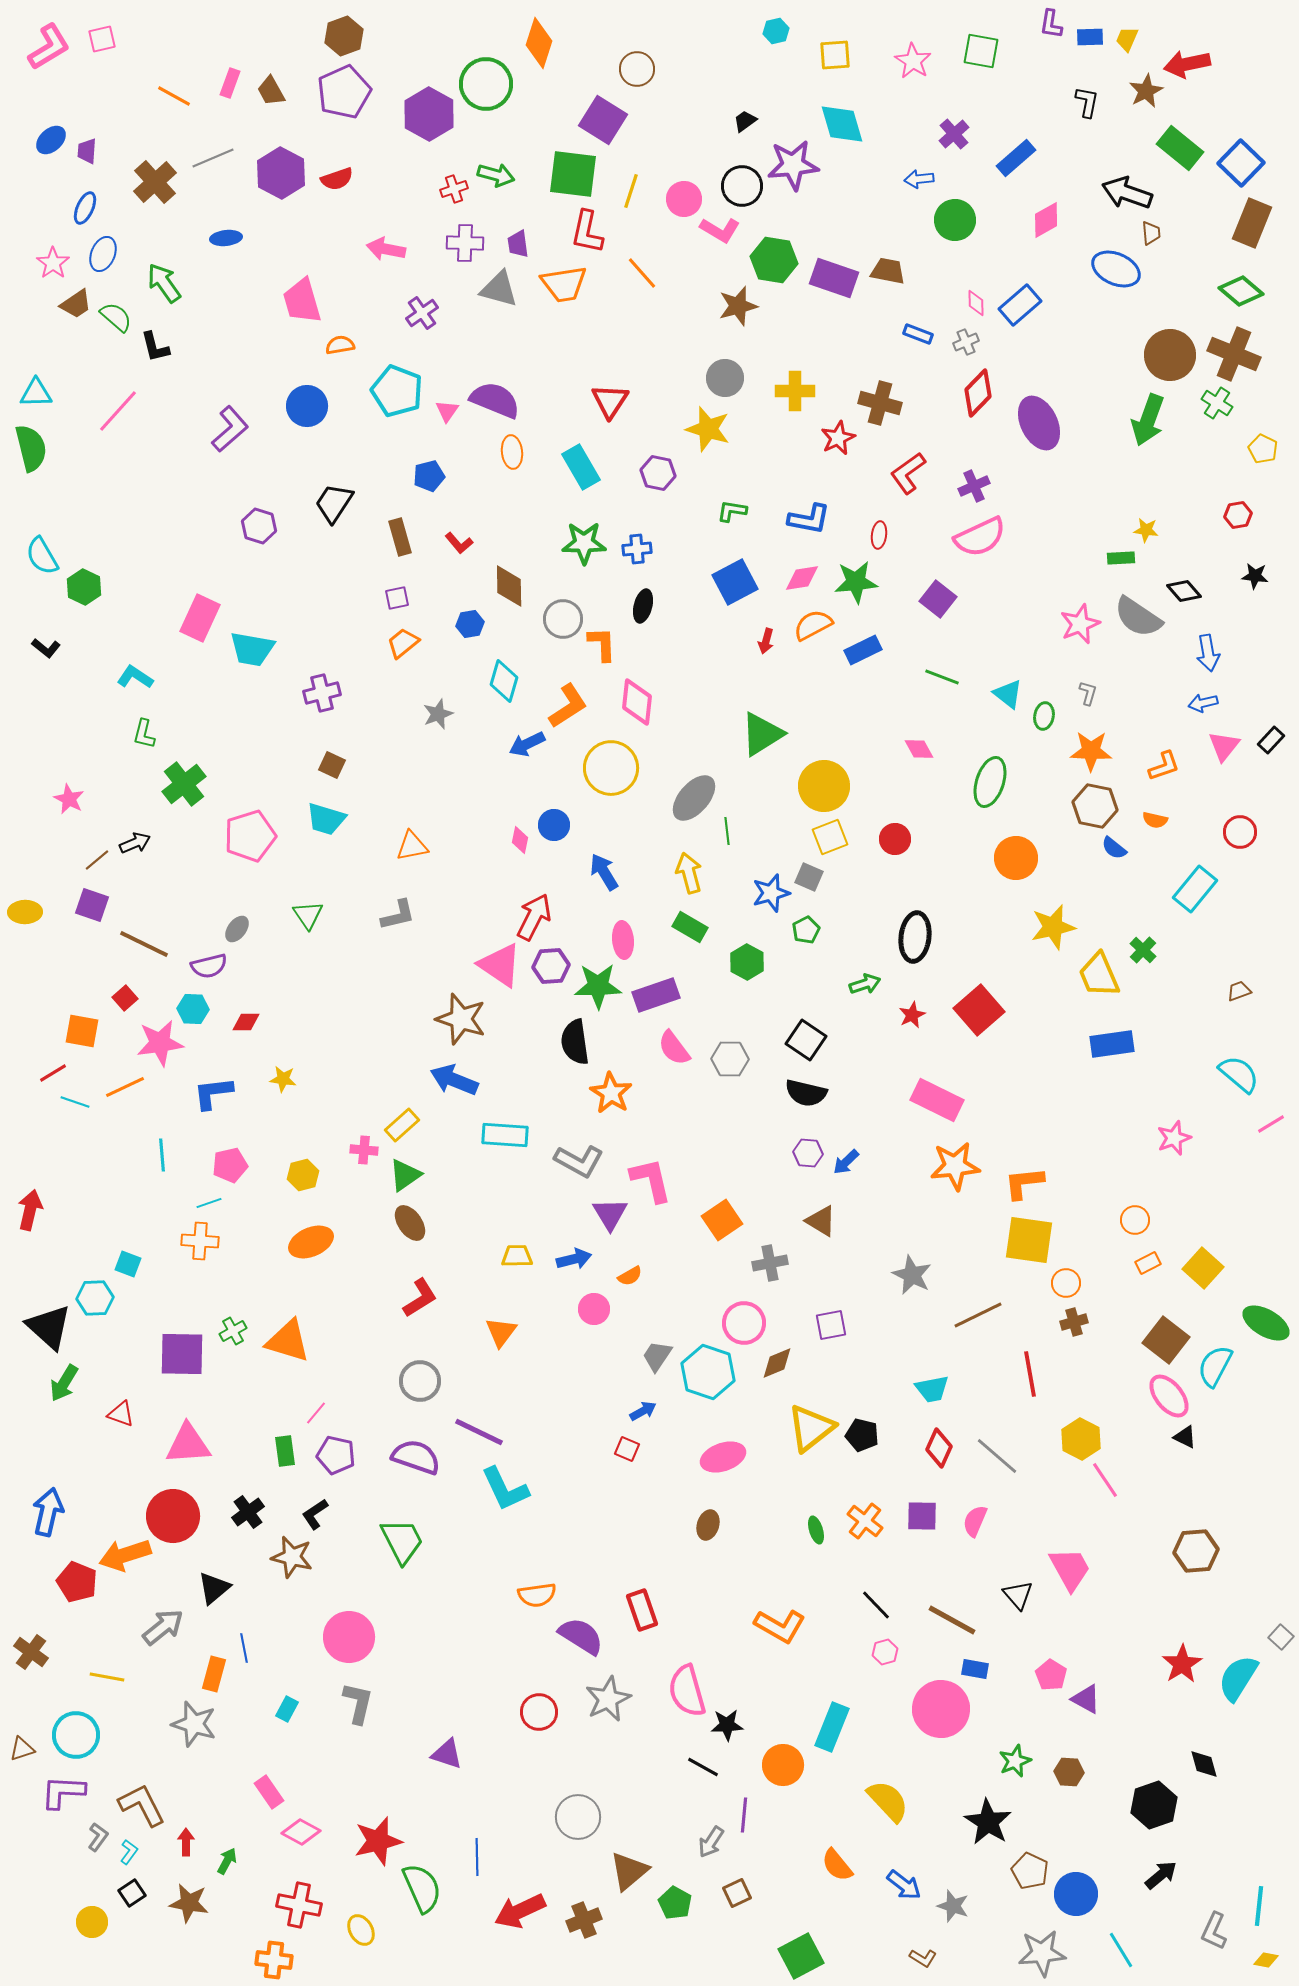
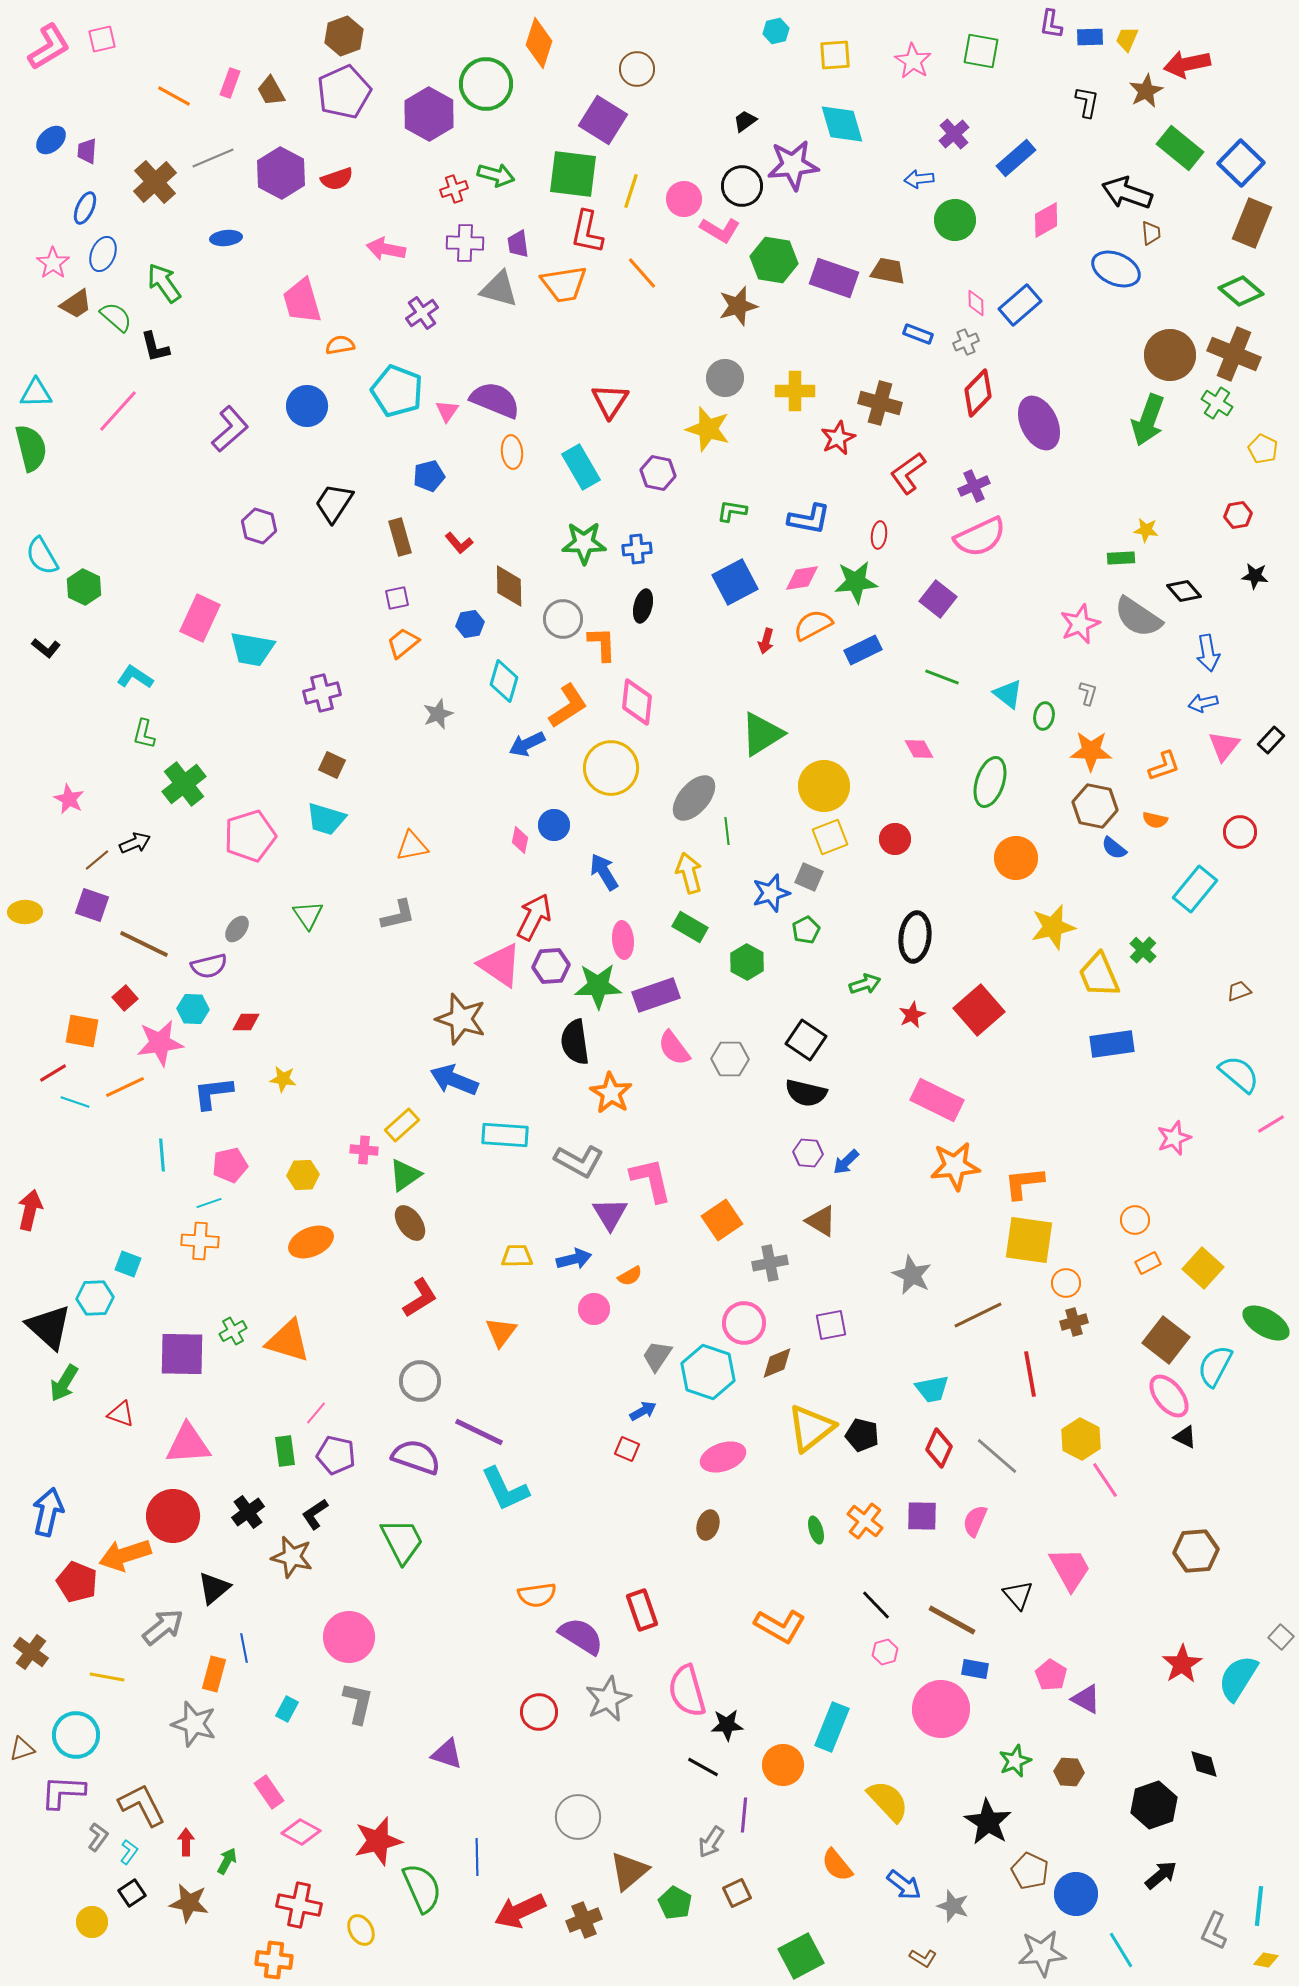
yellow hexagon at (303, 1175): rotated 12 degrees clockwise
